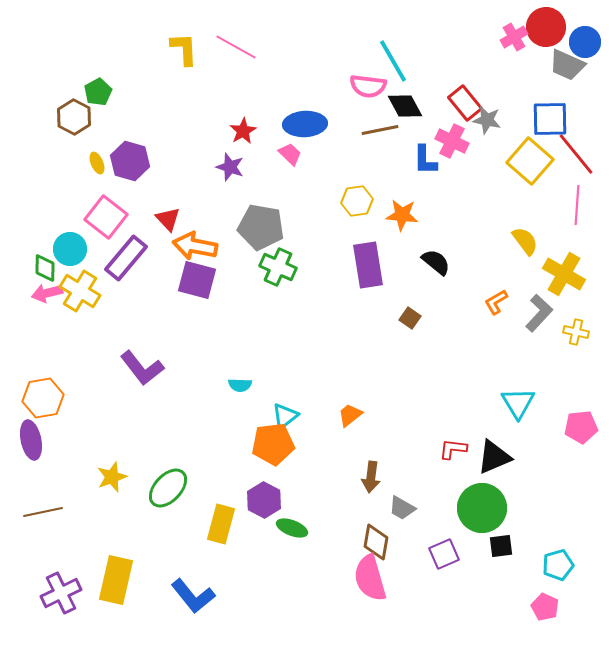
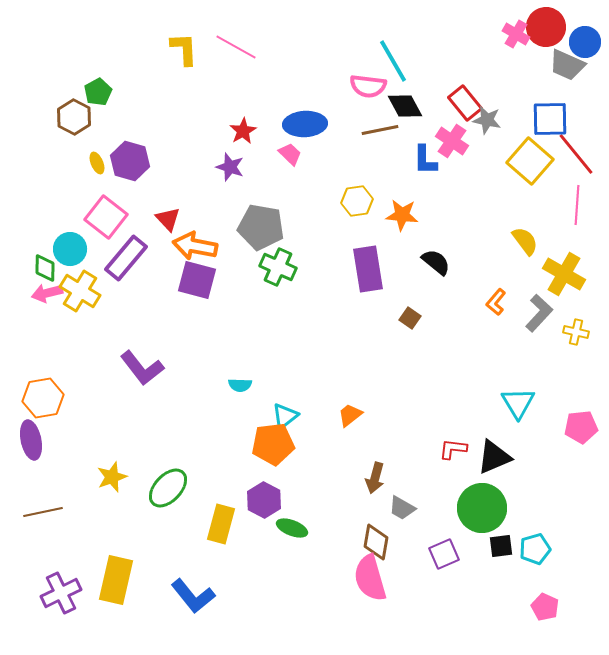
pink cross at (514, 37): moved 2 px right, 3 px up; rotated 28 degrees counterclockwise
pink cross at (452, 141): rotated 8 degrees clockwise
purple rectangle at (368, 265): moved 4 px down
orange L-shape at (496, 302): rotated 20 degrees counterclockwise
brown arrow at (371, 477): moved 4 px right, 1 px down; rotated 8 degrees clockwise
cyan pentagon at (558, 565): moved 23 px left, 16 px up
